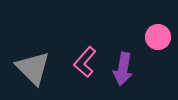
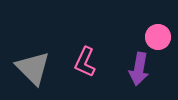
pink L-shape: rotated 16 degrees counterclockwise
purple arrow: moved 16 px right
